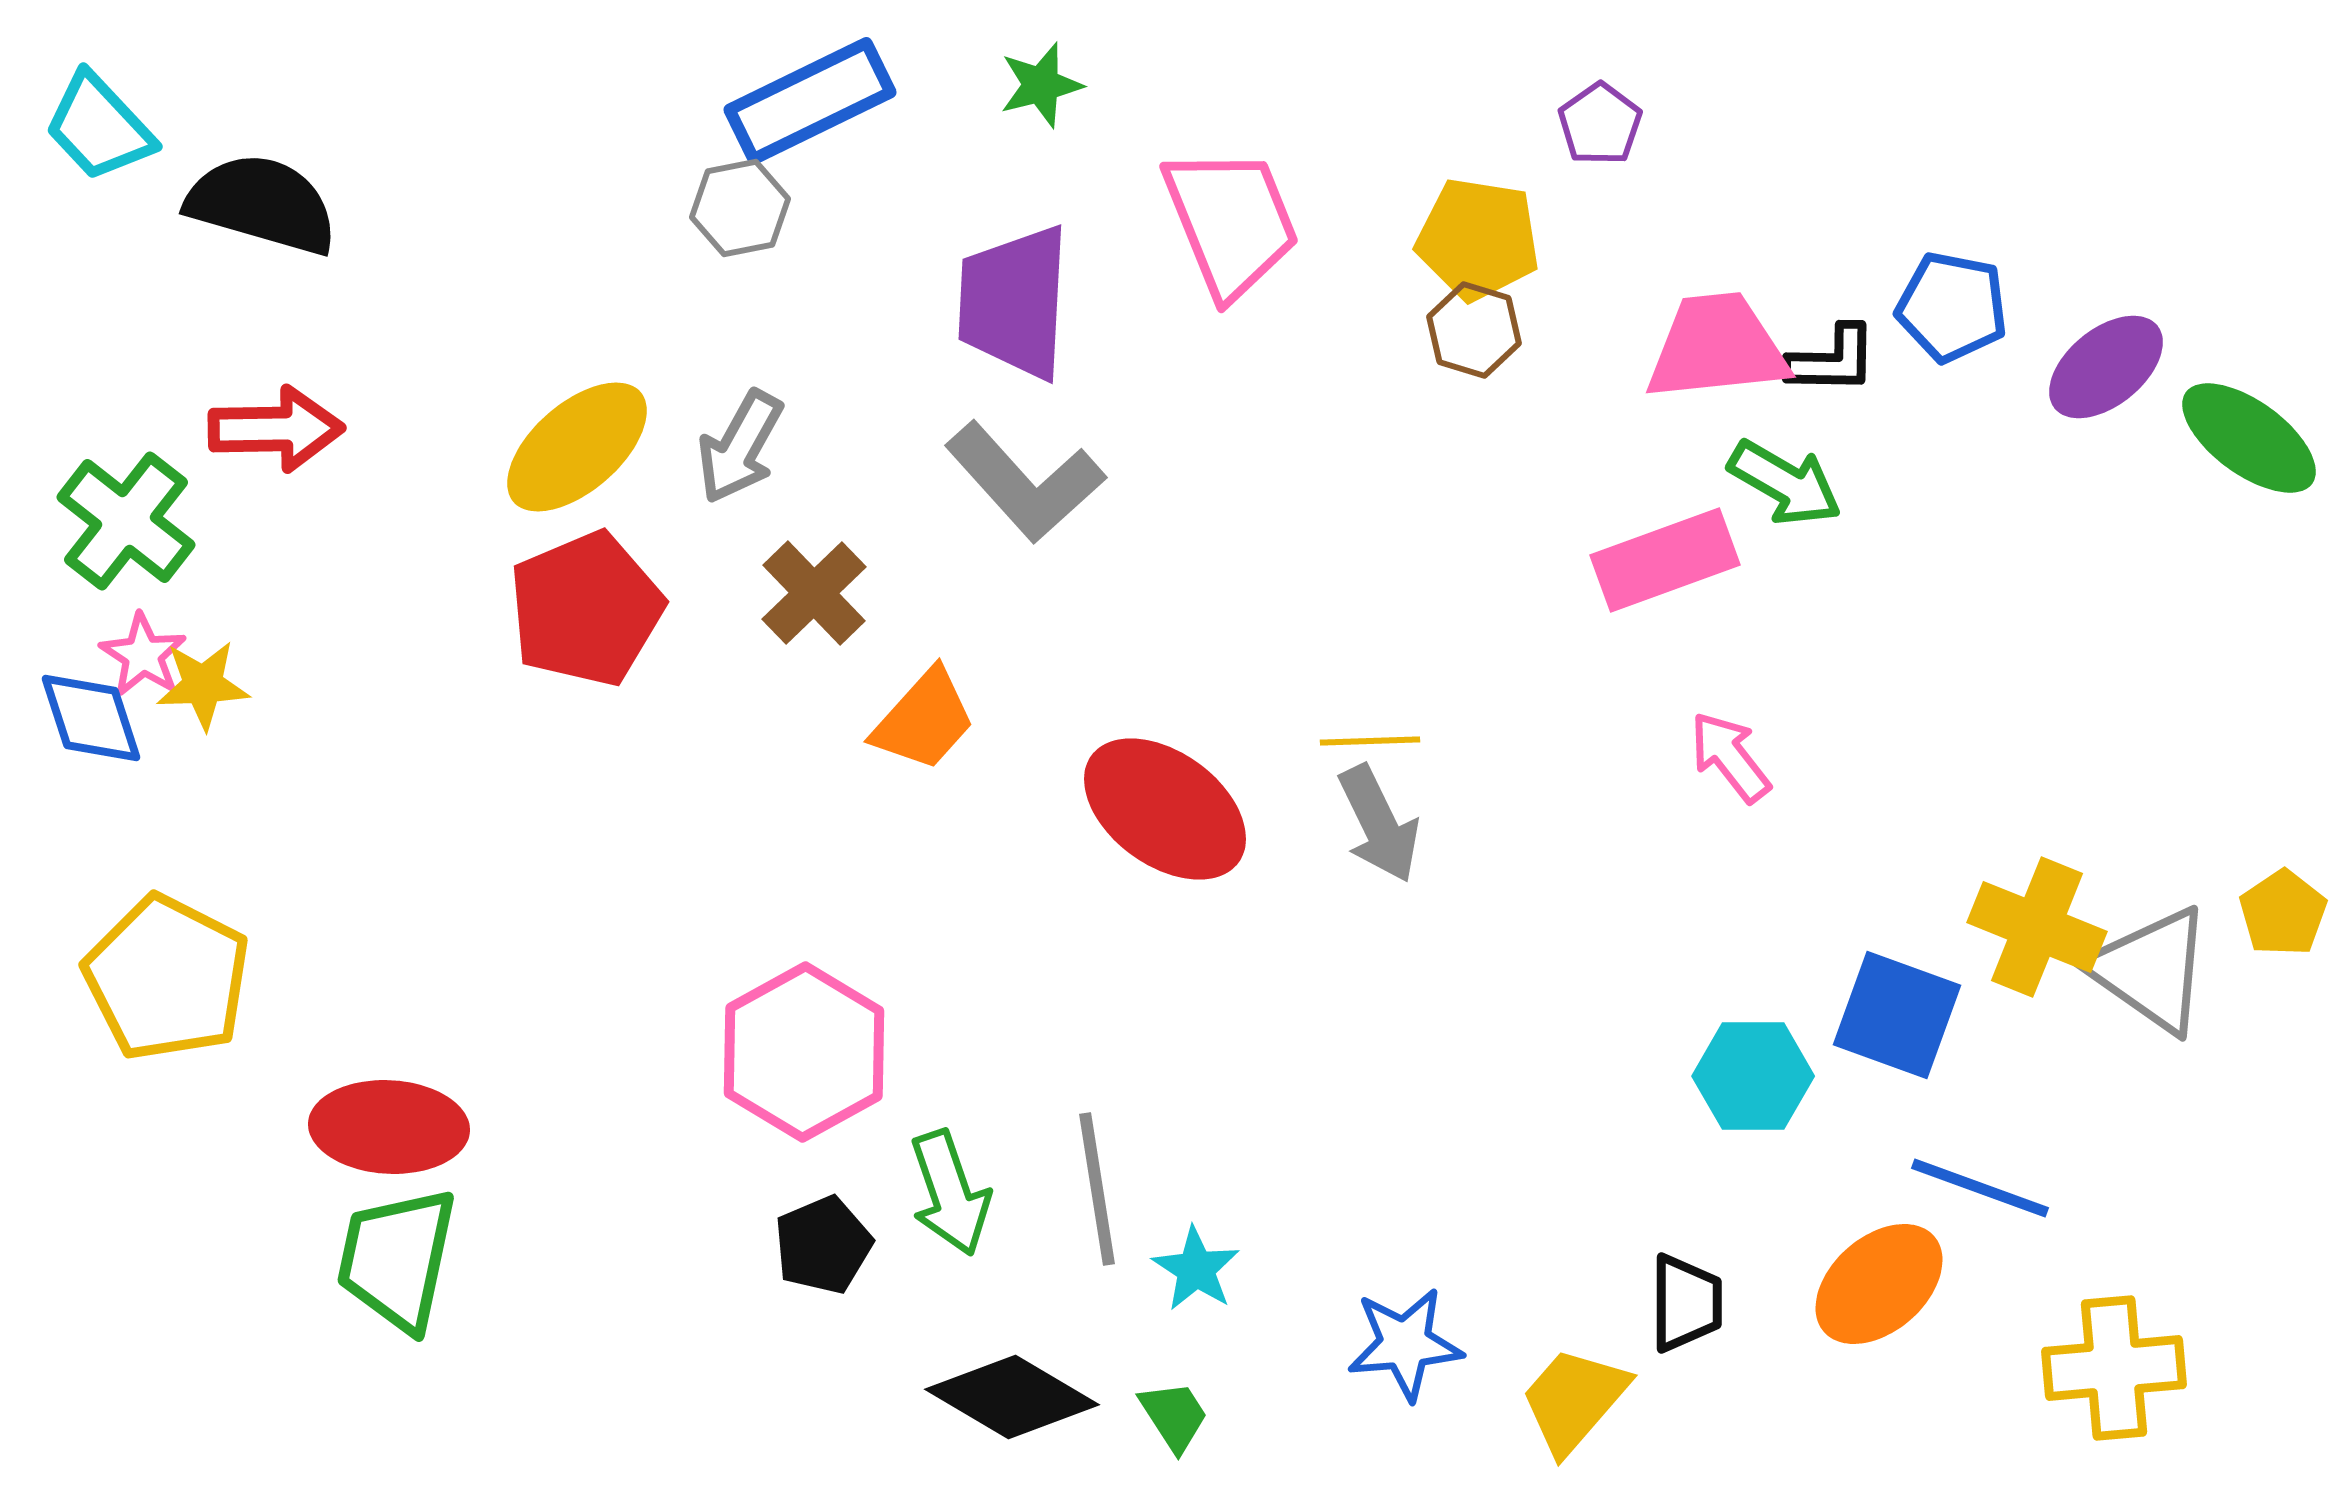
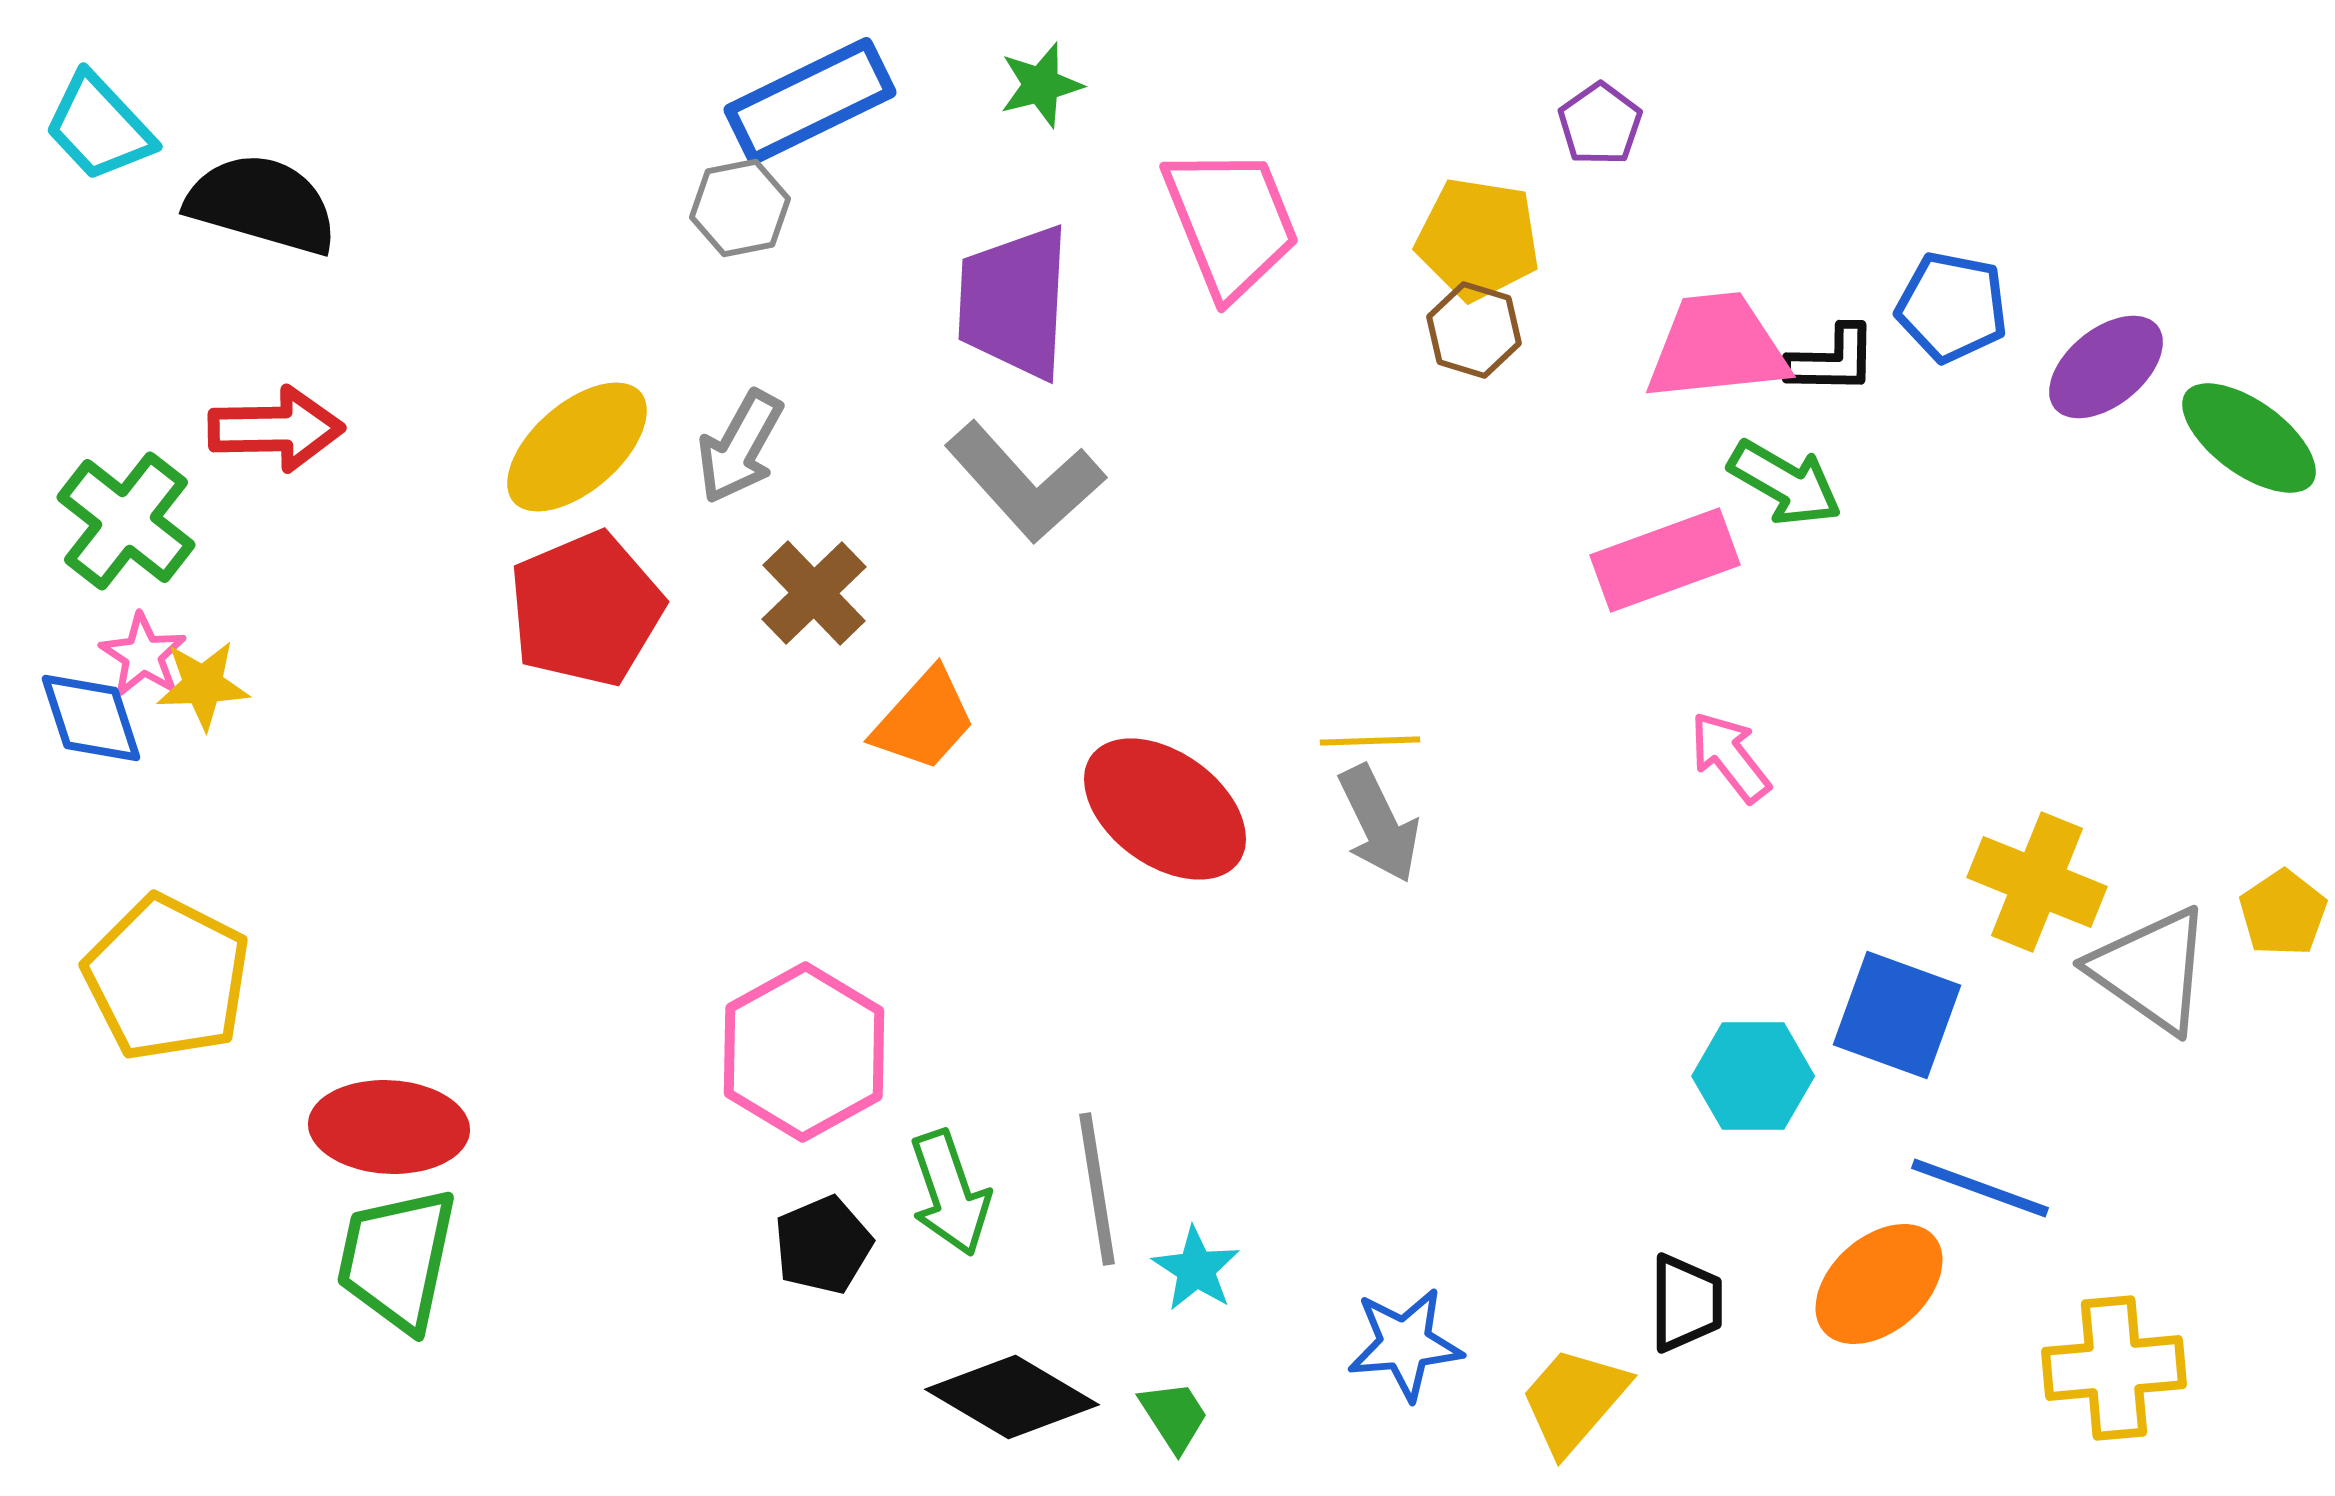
yellow cross at (2037, 927): moved 45 px up
